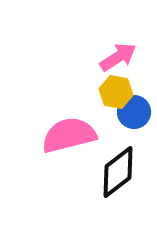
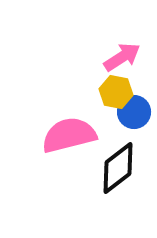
pink arrow: moved 4 px right
black diamond: moved 4 px up
